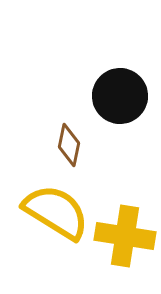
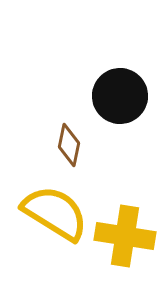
yellow semicircle: moved 1 px left, 1 px down
